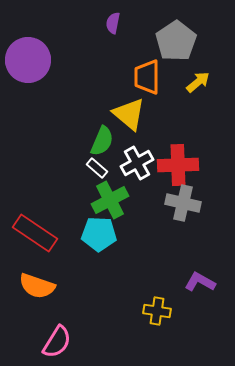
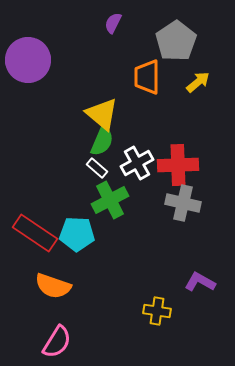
purple semicircle: rotated 15 degrees clockwise
yellow triangle: moved 27 px left
cyan pentagon: moved 22 px left
orange semicircle: moved 16 px right
